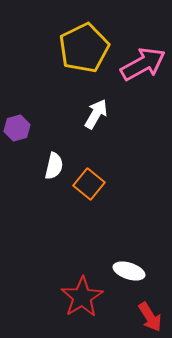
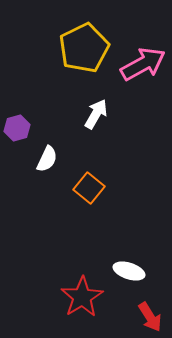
white semicircle: moved 7 px left, 7 px up; rotated 12 degrees clockwise
orange square: moved 4 px down
